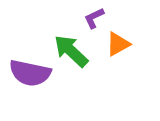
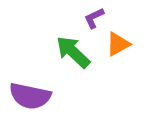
green arrow: moved 2 px right, 1 px down
purple semicircle: moved 23 px down
